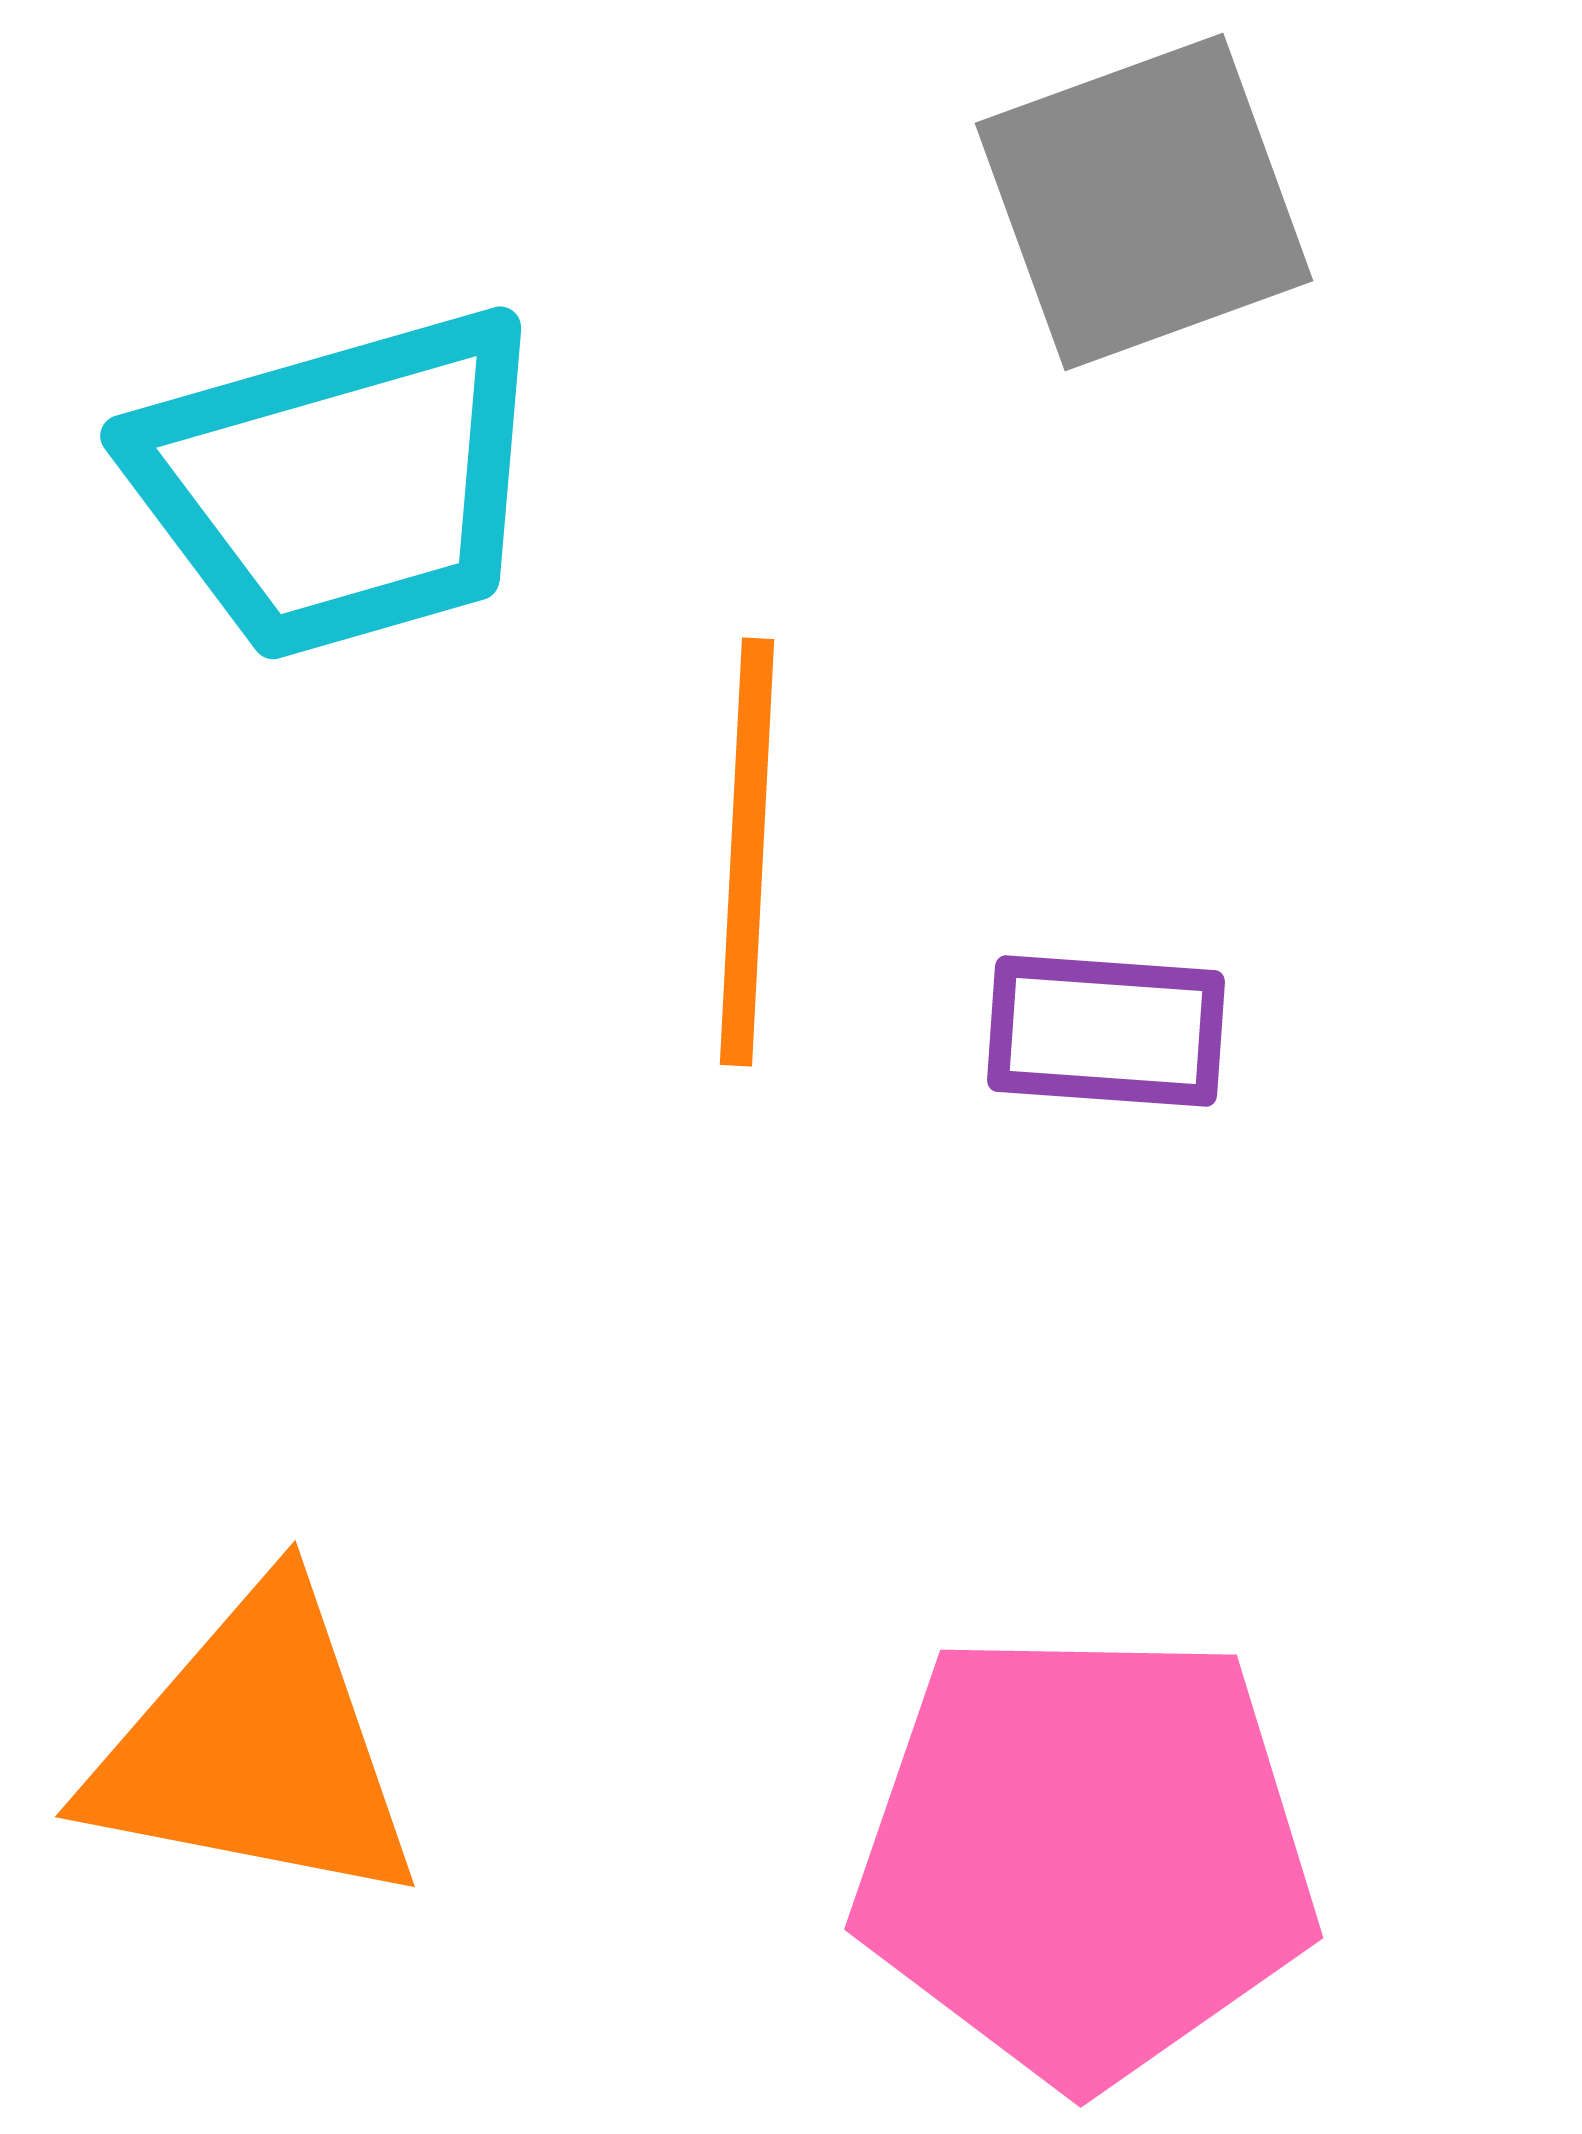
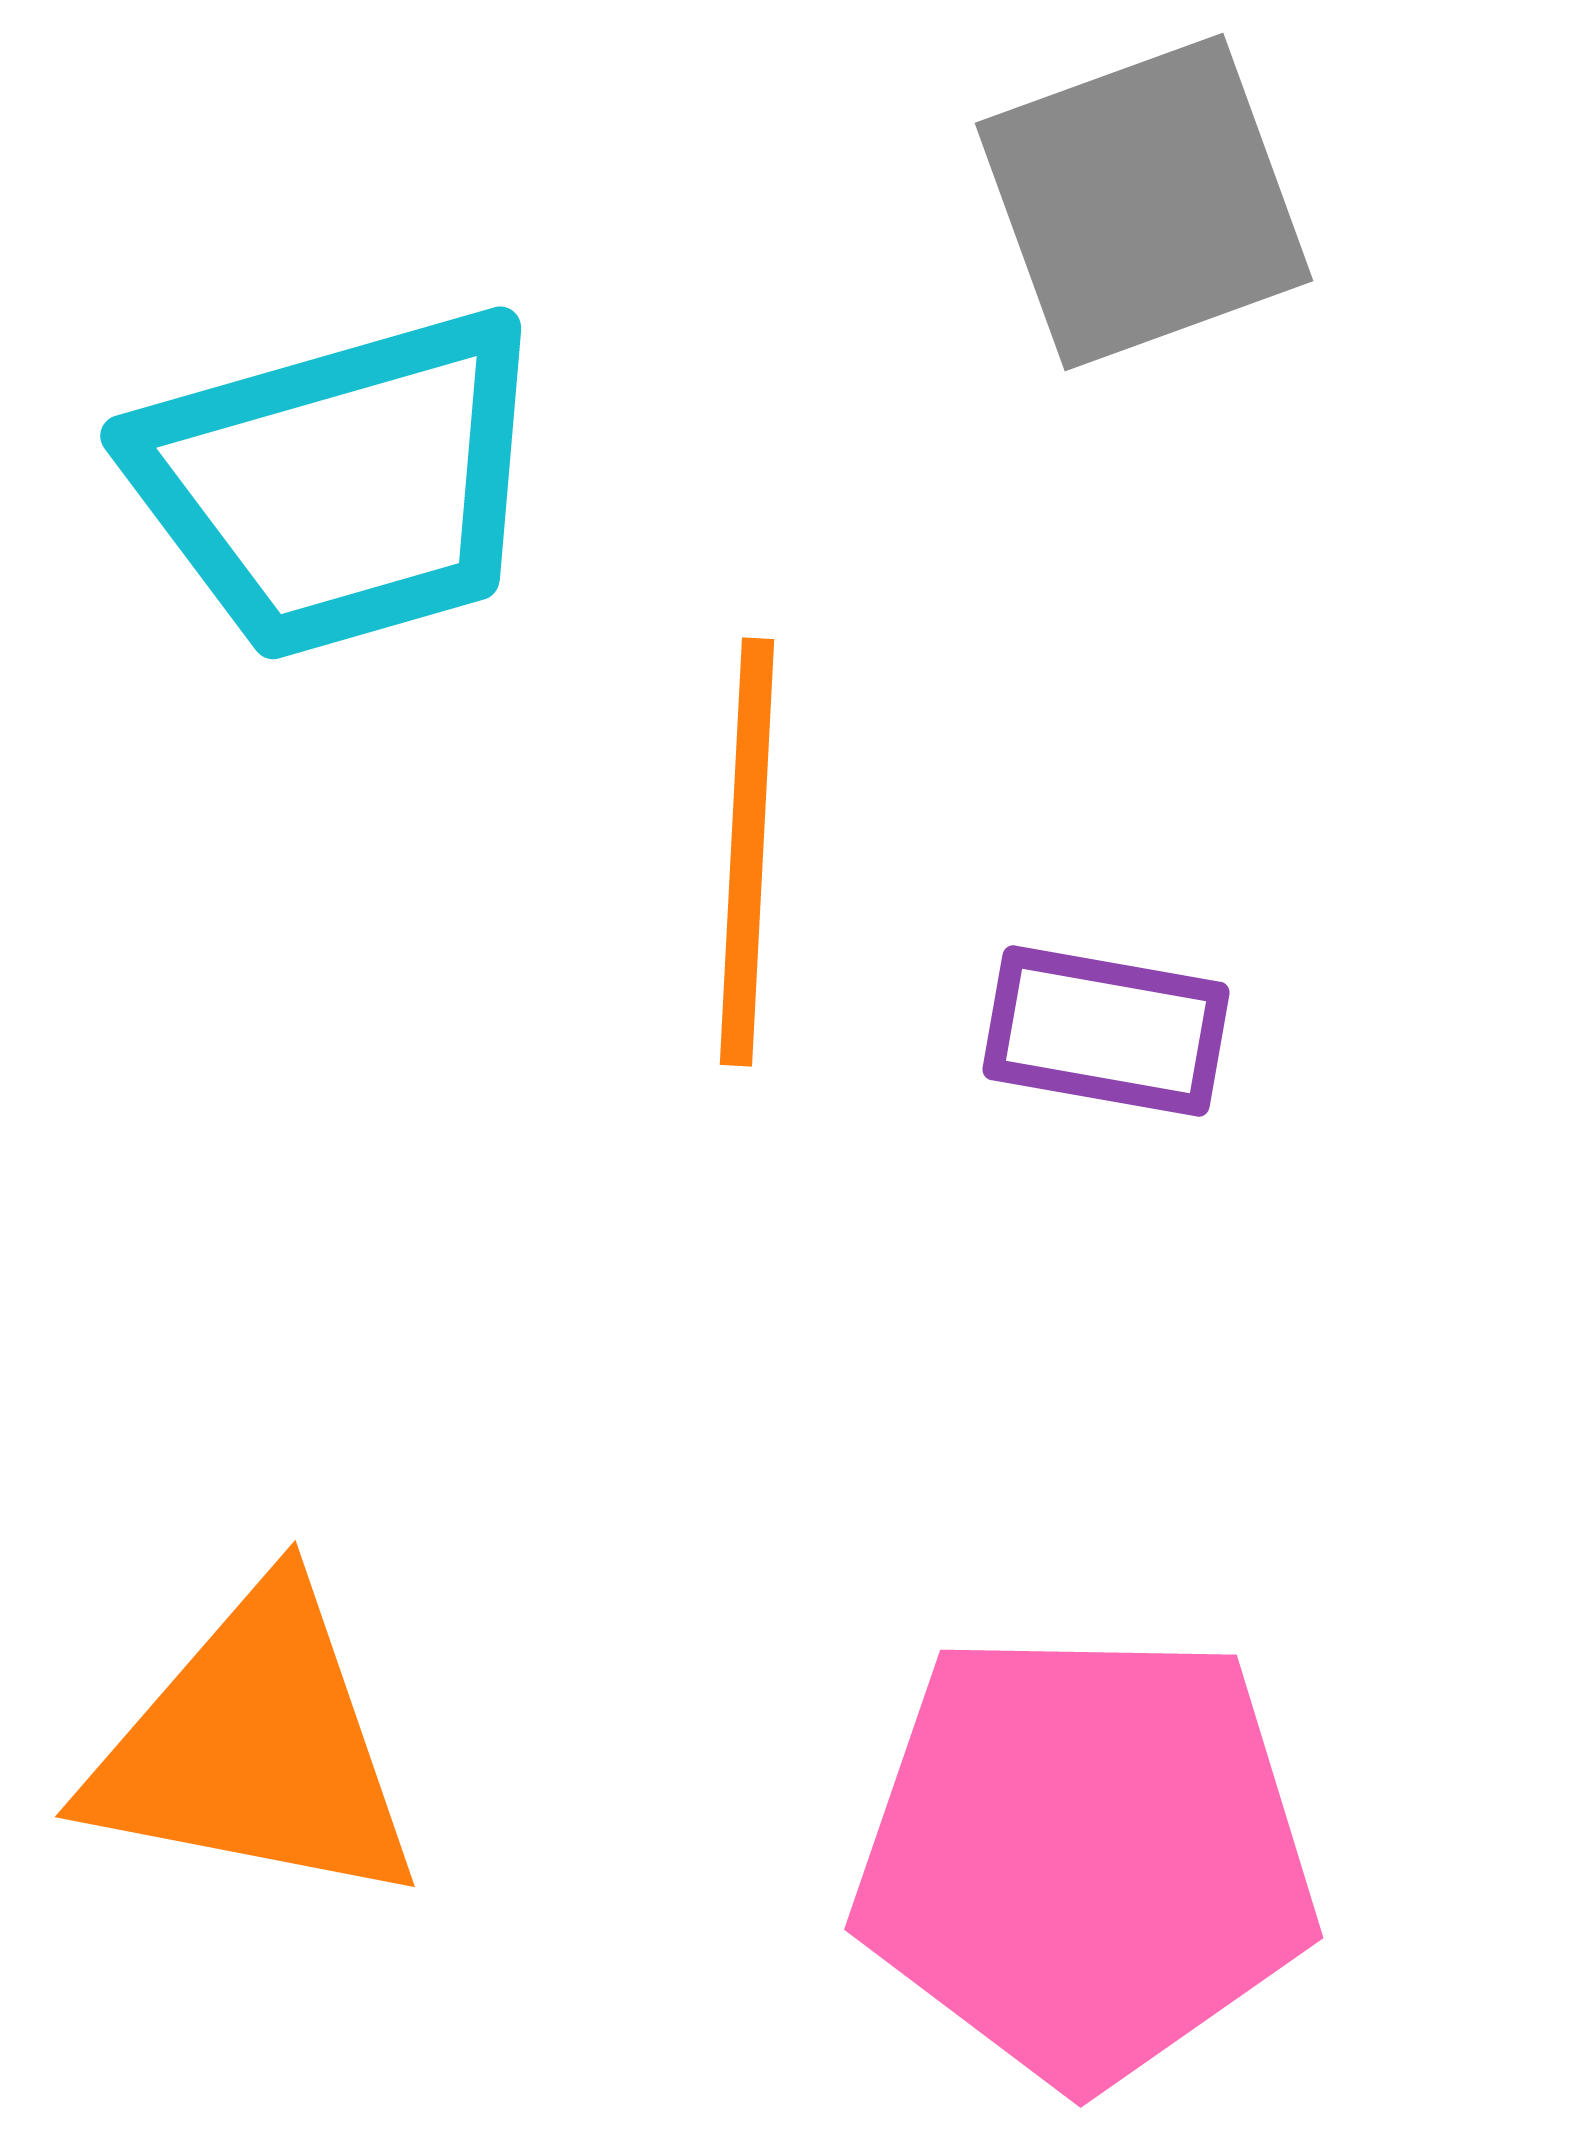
purple rectangle: rotated 6 degrees clockwise
